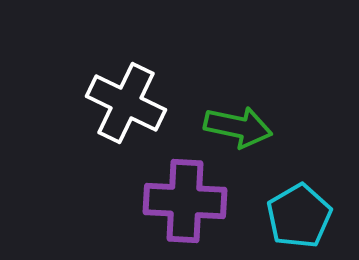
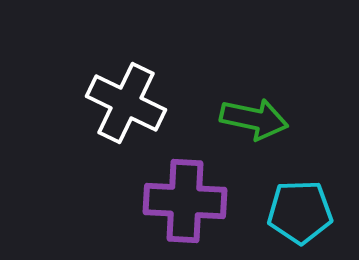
green arrow: moved 16 px right, 8 px up
cyan pentagon: moved 1 px right, 4 px up; rotated 28 degrees clockwise
